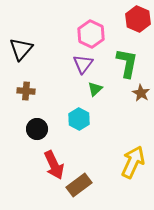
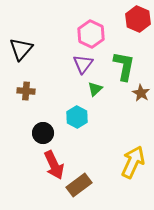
green L-shape: moved 3 px left, 3 px down
cyan hexagon: moved 2 px left, 2 px up
black circle: moved 6 px right, 4 px down
